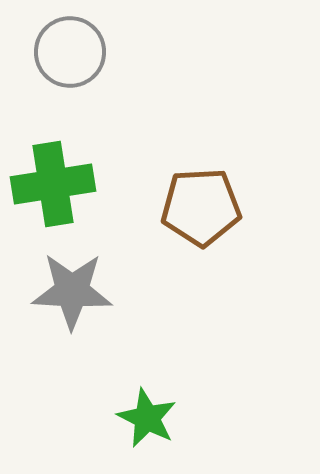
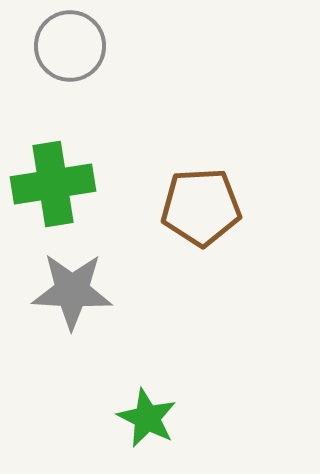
gray circle: moved 6 px up
